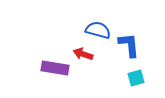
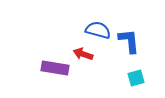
blue L-shape: moved 4 px up
